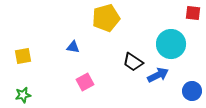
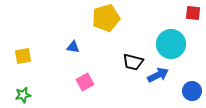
black trapezoid: rotated 20 degrees counterclockwise
